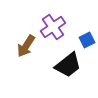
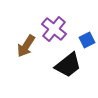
purple cross: moved 1 px right, 2 px down; rotated 15 degrees counterclockwise
